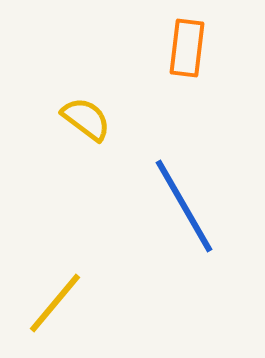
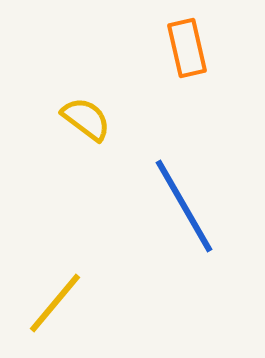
orange rectangle: rotated 20 degrees counterclockwise
